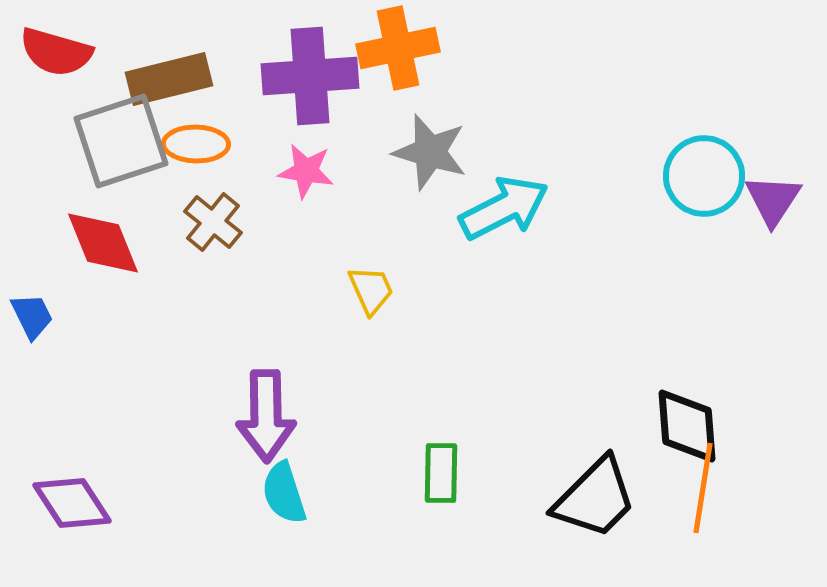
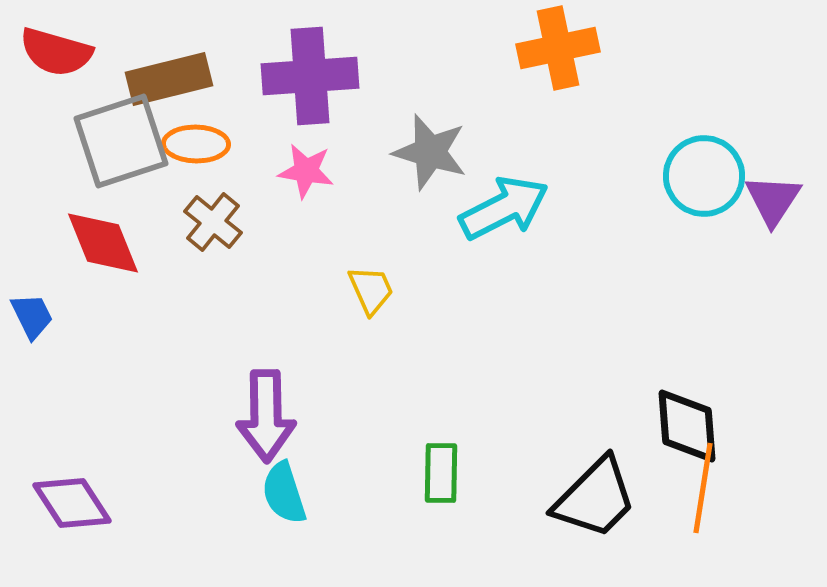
orange cross: moved 160 px right
